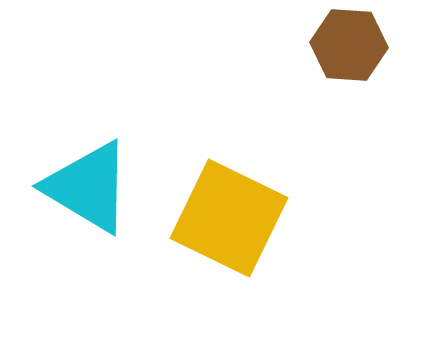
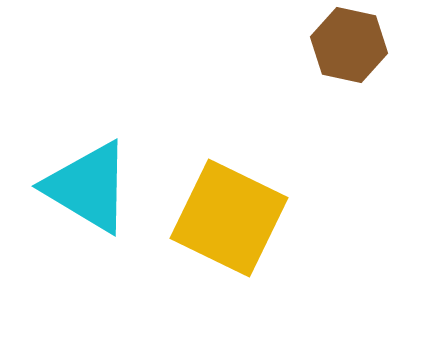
brown hexagon: rotated 8 degrees clockwise
